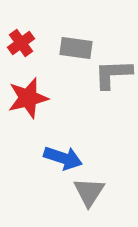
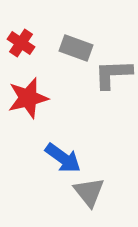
red cross: rotated 20 degrees counterclockwise
gray rectangle: rotated 12 degrees clockwise
blue arrow: rotated 18 degrees clockwise
gray triangle: rotated 12 degrees counterclockwise
